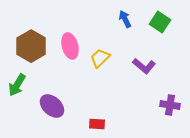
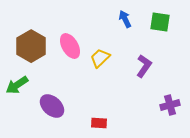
green square: rotated 25 degrees counterclockwise
pink ellipse: rotated 15 degrees counterclockwise
purple L-shape: rotated 95 degrees counterclockwise
green arrow: rotated 25 degrees clockwise
purple cross: rotated 24 degrees counterclockwise
red rectangle: moved 2 px right, 1 px up
